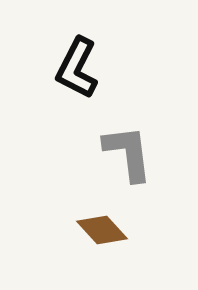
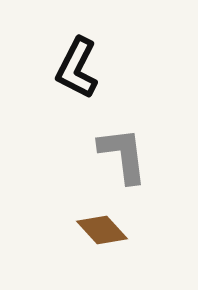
gray L-shape: moved 5 px left, 2 px down
